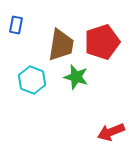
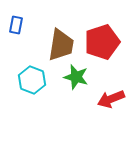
red arrow: moved 33 px up
